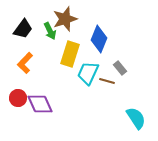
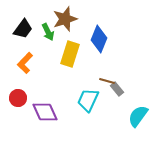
green arrow: moved 2 px left, 1 px down
gray rectangle: moved 3 px left, 21 px down
cyan trapezoid: moved 27 px down
purple diamond: moved 5 px right, 8 px down
cyan semicircle: moved 2 px right, 2 px up; rotated 110 degrees counterclockwise
